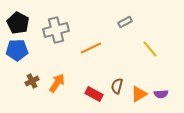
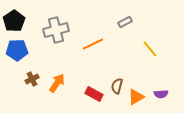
black pentagon: moved 4 px left, 2 px up; rotated 10 degrees clockwise
orange line: moved 2 px right, 4 px up
brown cross: moved 2 px up
orange triangle: moved 3 px left, 3 px down
